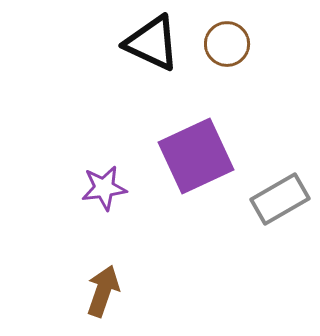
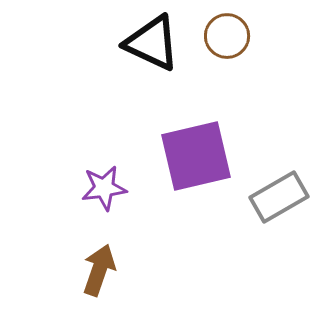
brown circle: moved 8 px up
purple square: rotated 12 degrees clockwise
gray rectangle: moved 1 px left, 2 px up
brown arrow: moved 4 px left, 21 px up
